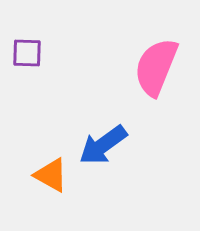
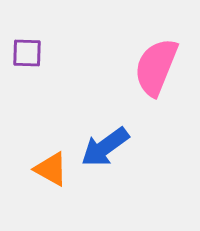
blue arrow: moved 2 px right, 2 px down
orange triangle: moved 6 px up
